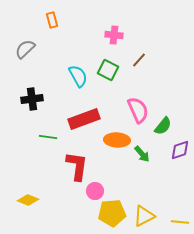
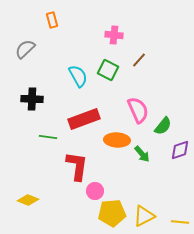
black cross: rotated 10 degrees clockwise
